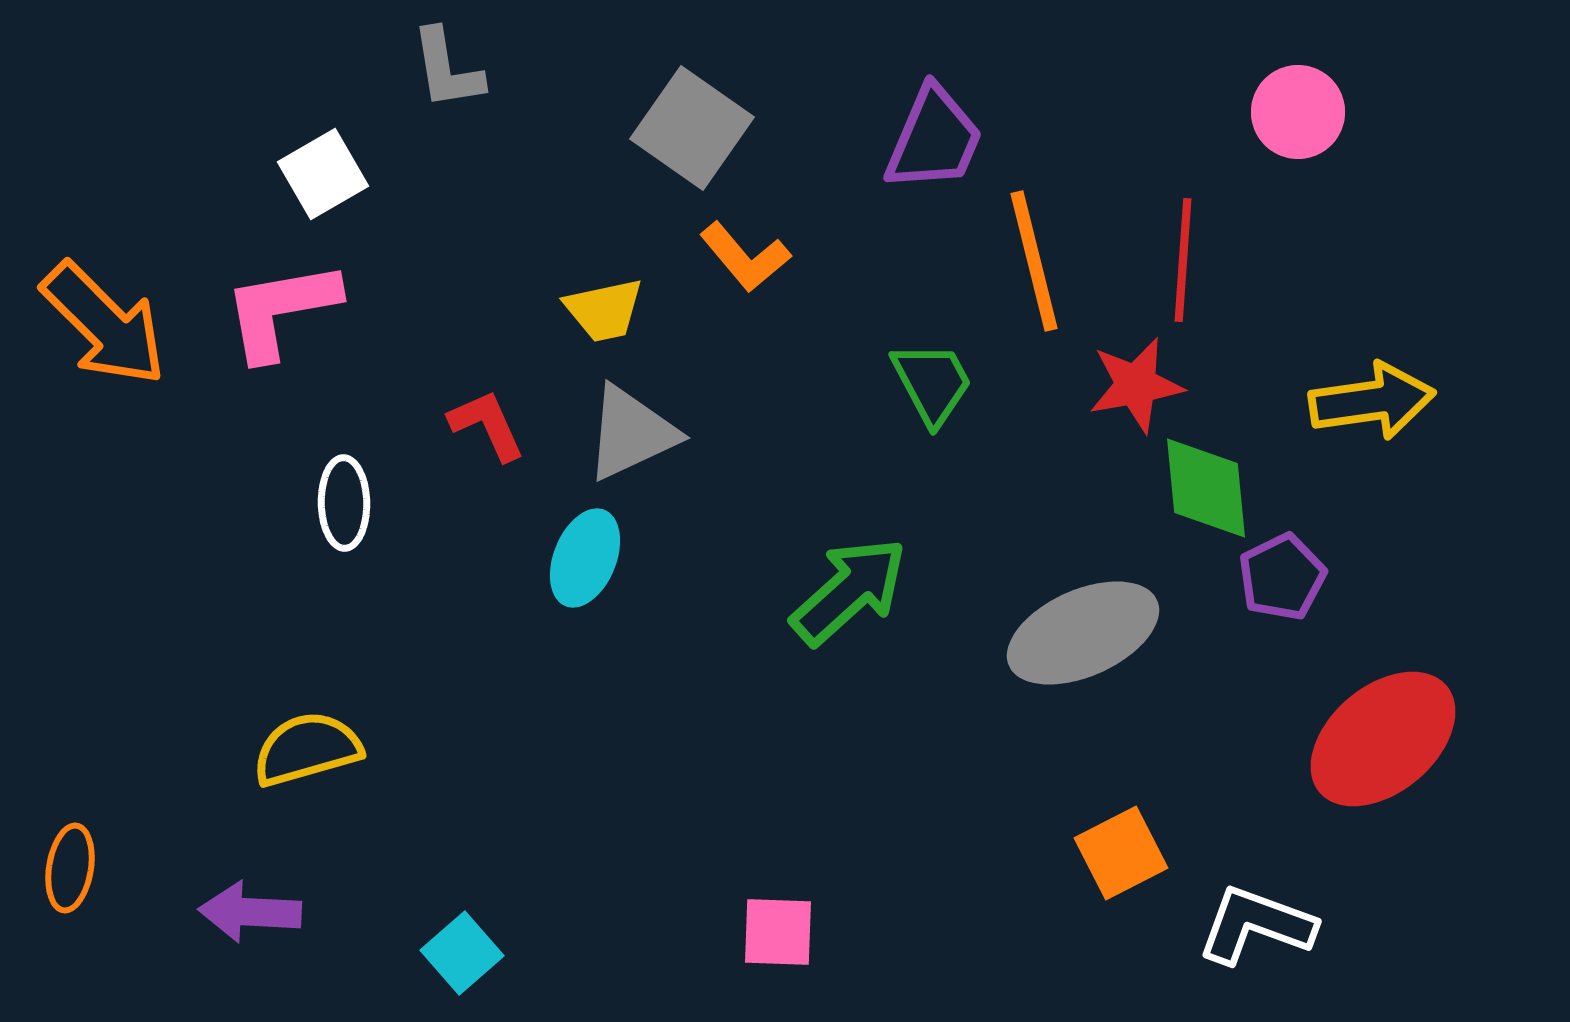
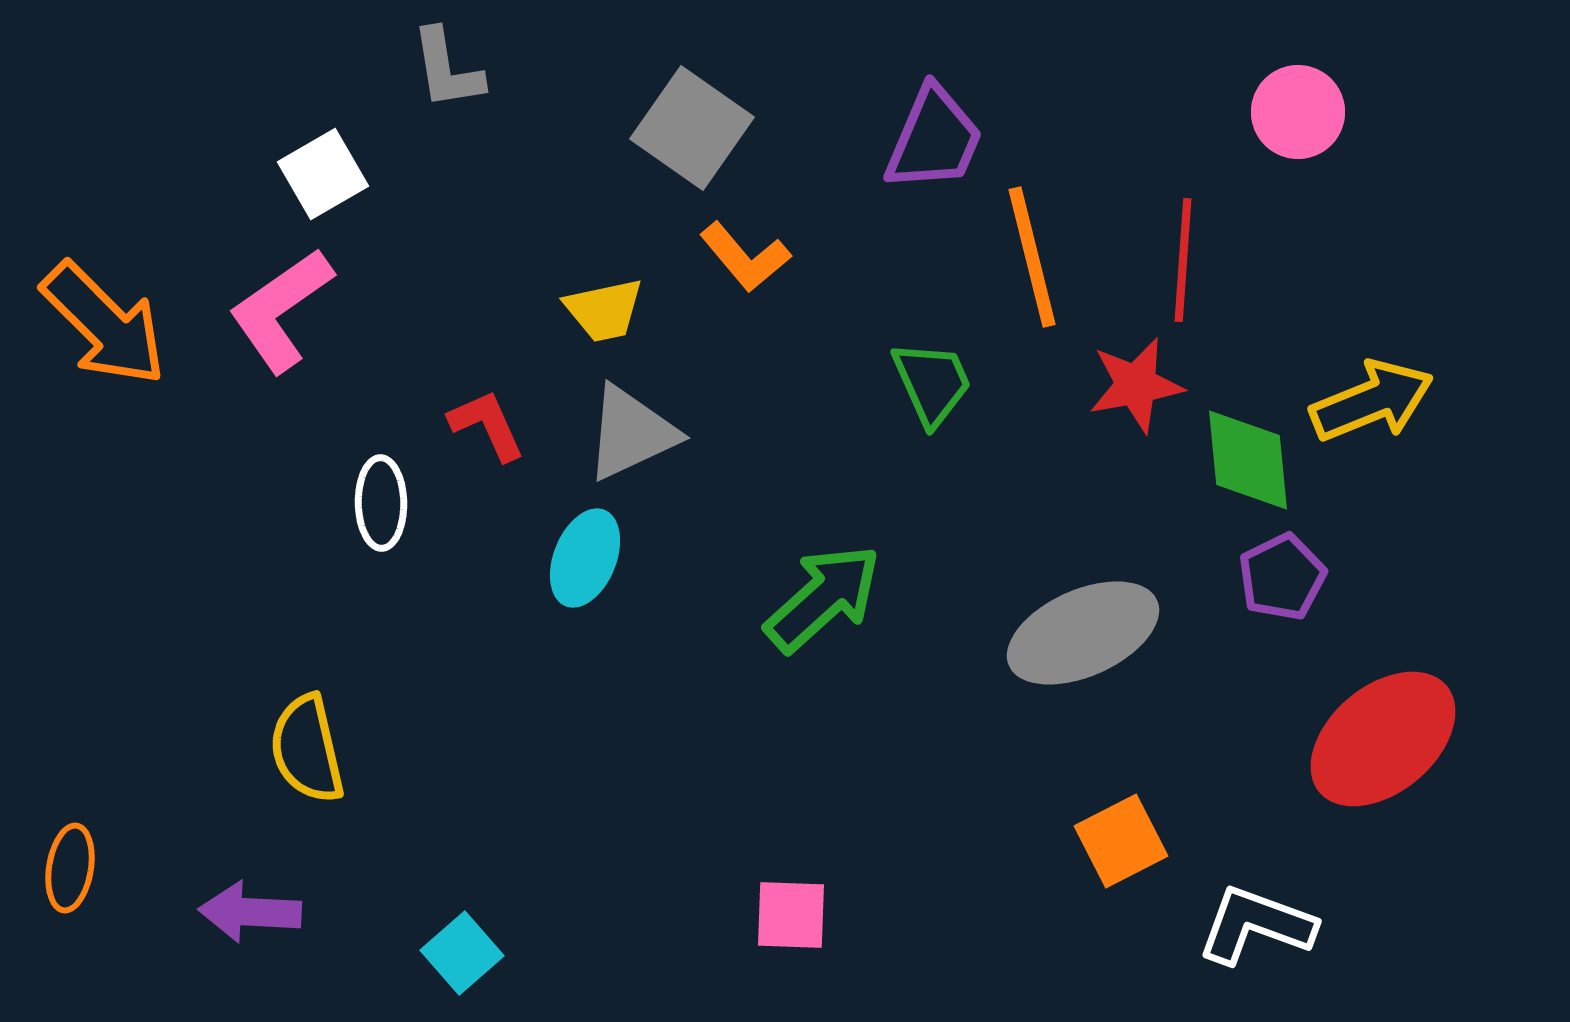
orange line: moved 2 px left, 4 px up
pink L-shape: rotated 25 degrees counterclockwise
green trapezoid: rotated 4 degrees clockwise
yellow arrow: rotated 14 degrees counterclockwise
green diamond: moved 42 px right, 28 px up
white ellipse: moved 37 px right
green arrow: moved 26 px left, 7 px down
yellow semicircle: rotated 87 degrees counterclockwise
orange square: moved 12 px up
pink square: moved 13 px right, 17 px up
